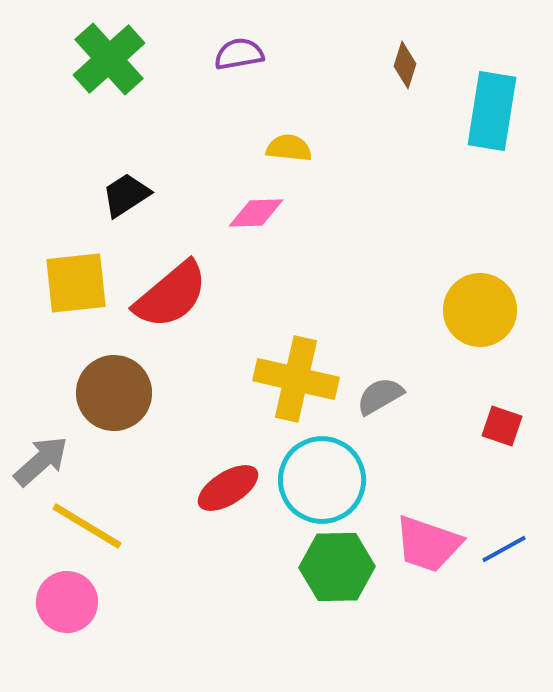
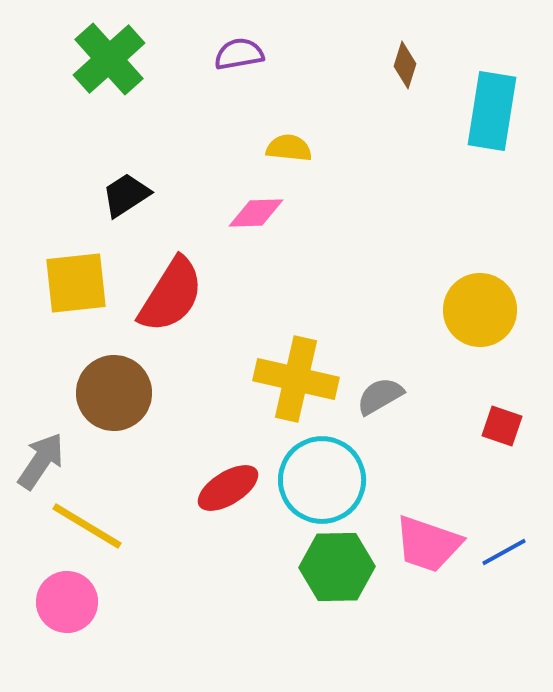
red semicircle: rotated 18 degrees counterclockwise
gray arrow: rotated 14 degrees counterclockwise
blue line: moved 3 px down
